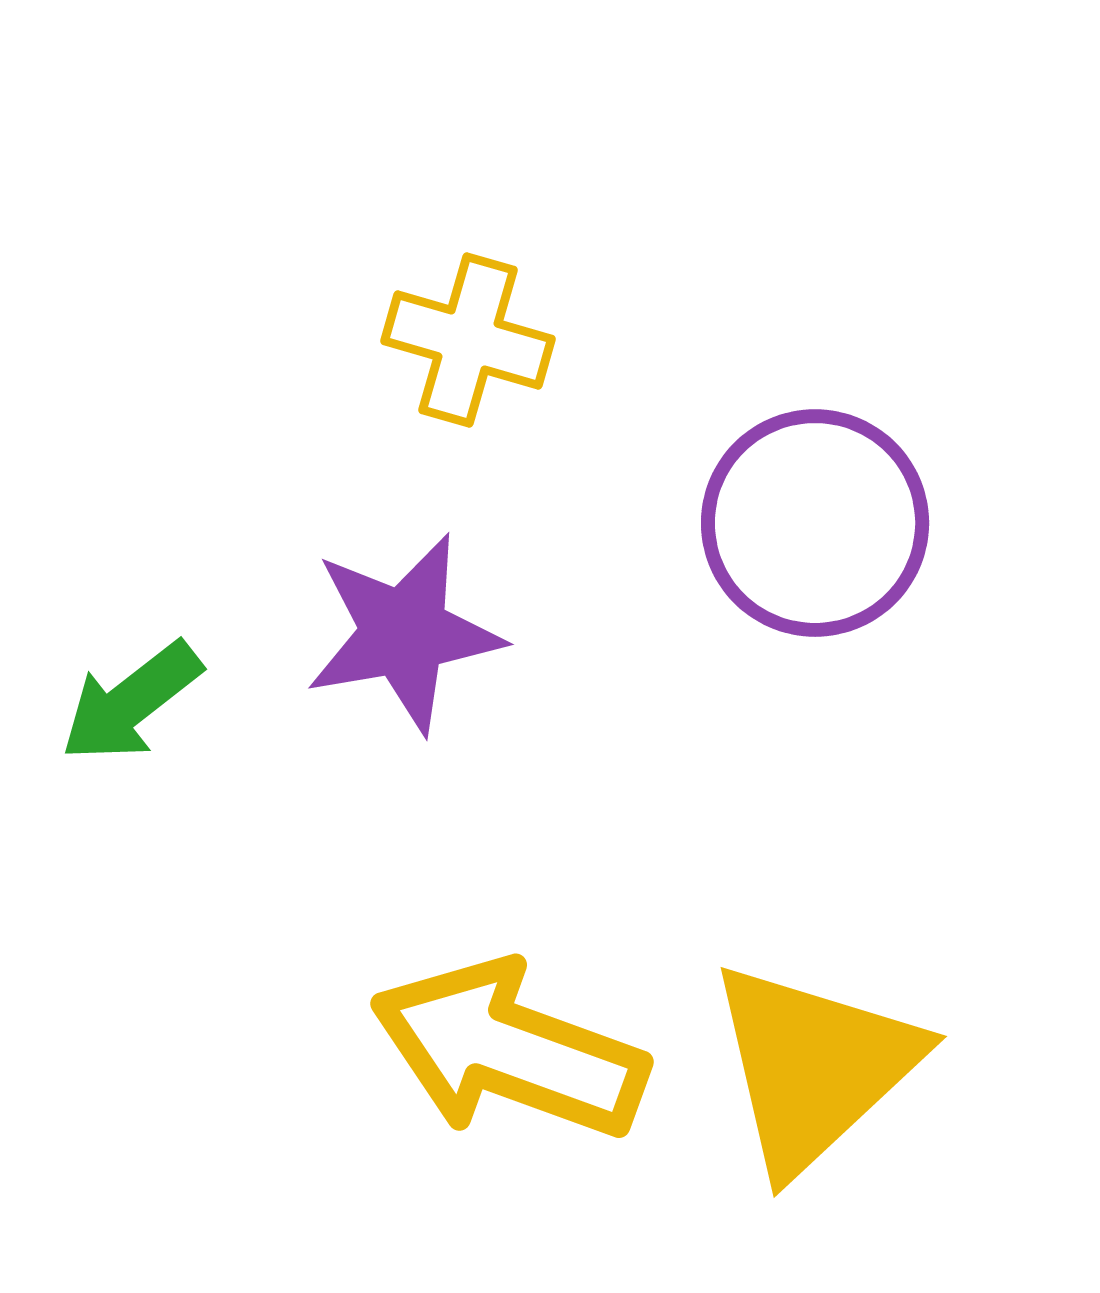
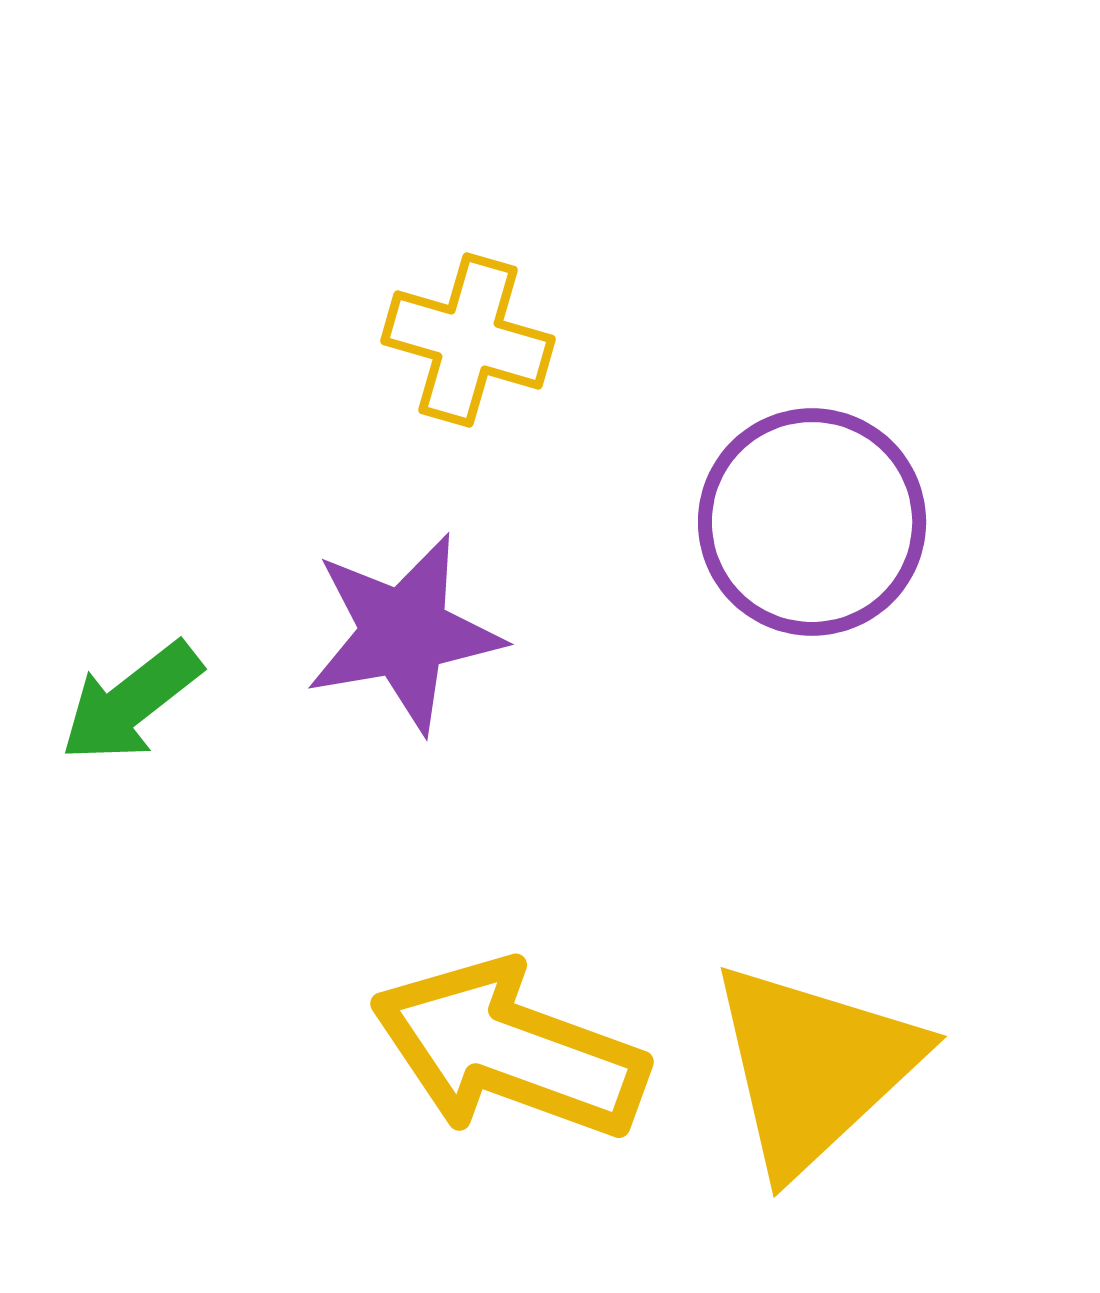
purple circle: moved 3 px left, 1 px up
